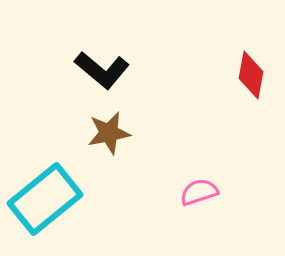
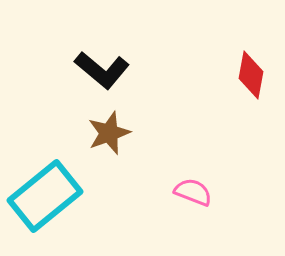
brown star: rotated 9 degrees counterclockwise
pink semicircle: moved 6 px left; rotated 39 degrees clockwise
cyan rectangle: moved 3 px up
